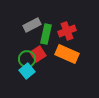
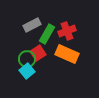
green rectangle: moved 1 px right; rotated 18 degrees clockwise
red square: moved 1 px up
